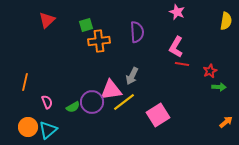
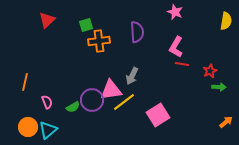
pink star: moved 2 px left
purple circle: moved 2 px up
